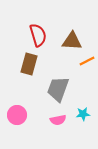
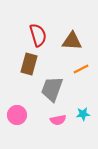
orange line: moved 6 px left, 8 px down
gray trapezoid: moved 6 px left
